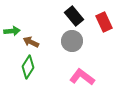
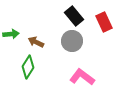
green arrow: moved 1 px left, 3 px down
brown arrow: moved 5 px right
